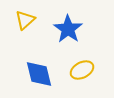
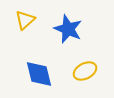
blue star: rotated 12 degrees counterclockwise
yellow ellipse: moved 3 px right, 1 px down
